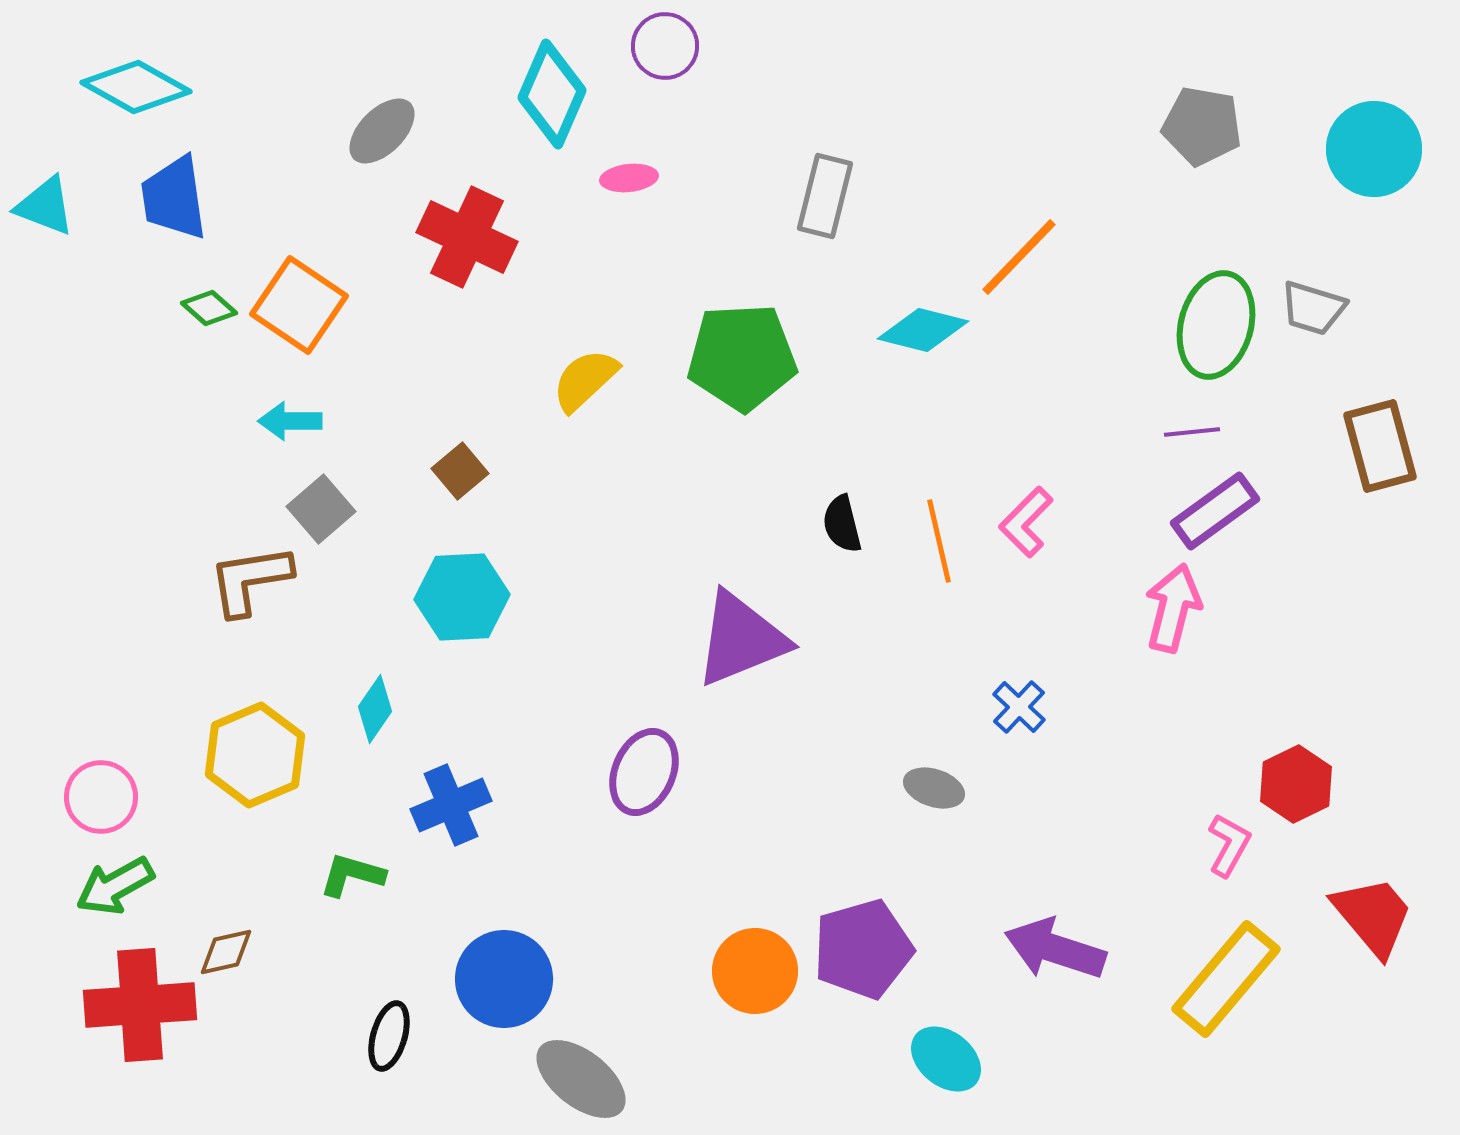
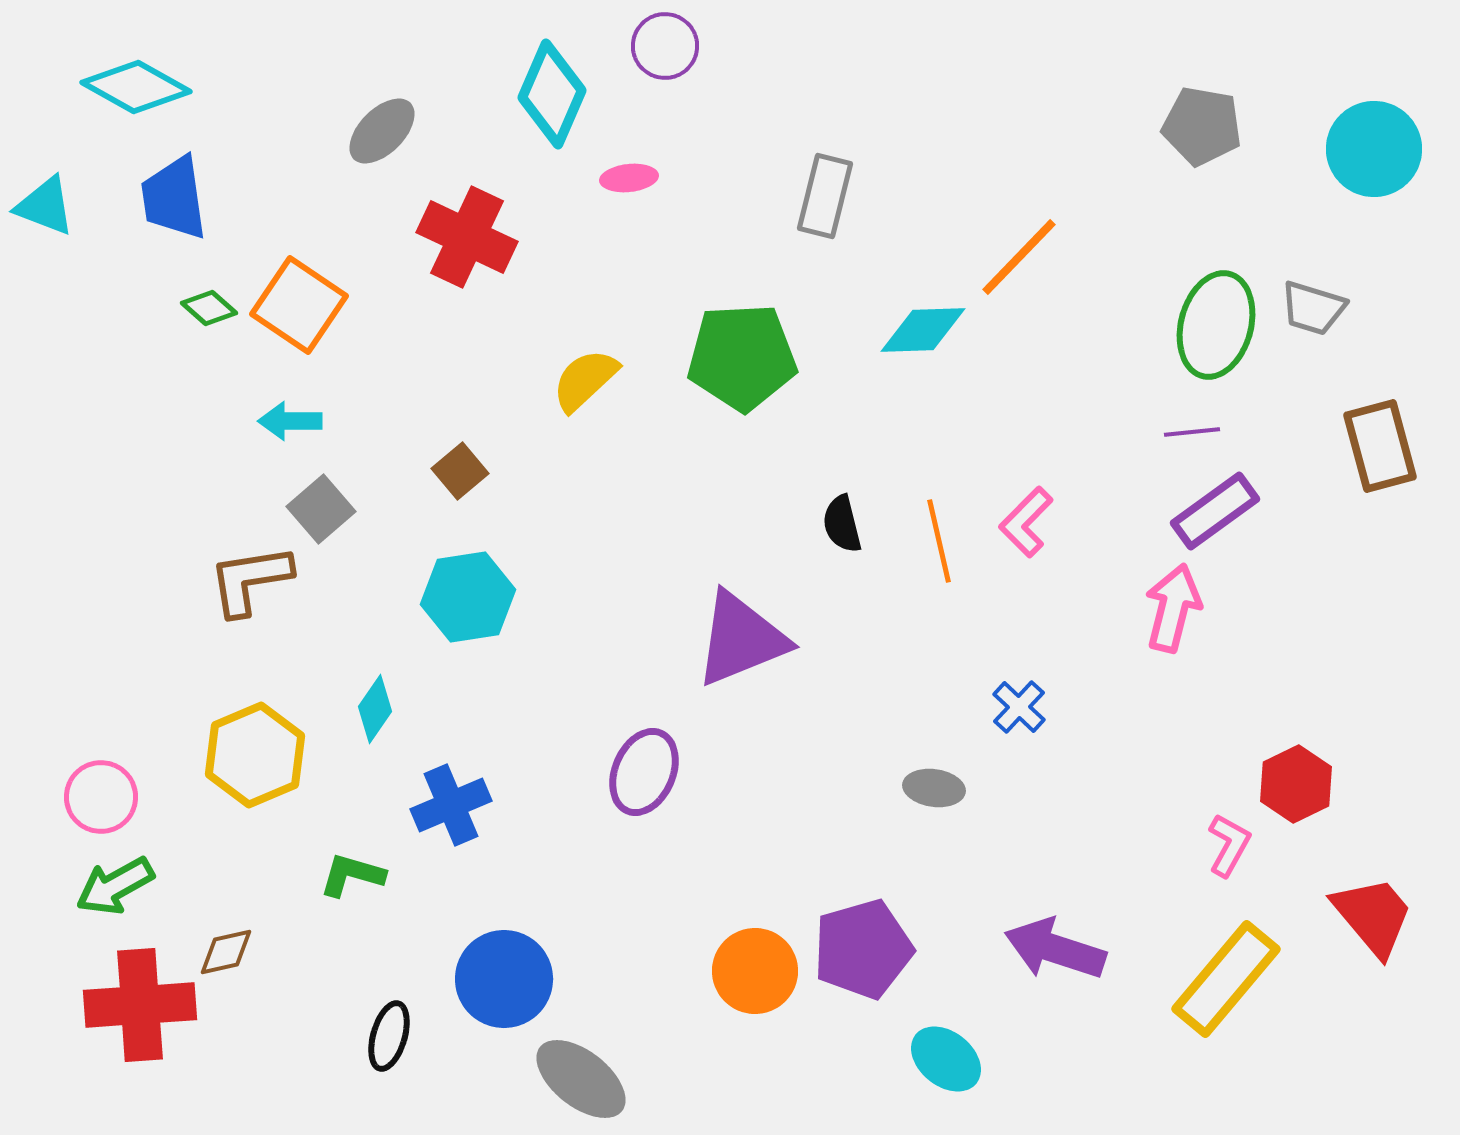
cyan diamond at (923, 330): rotated 16 degrees counterclockwise
cyan hexagon at (462, 597): moved 6 px right; rotated 6 degrees counterclockwise
gray ellipse at (934, 788): rotated 10 degrees counterclockwise
